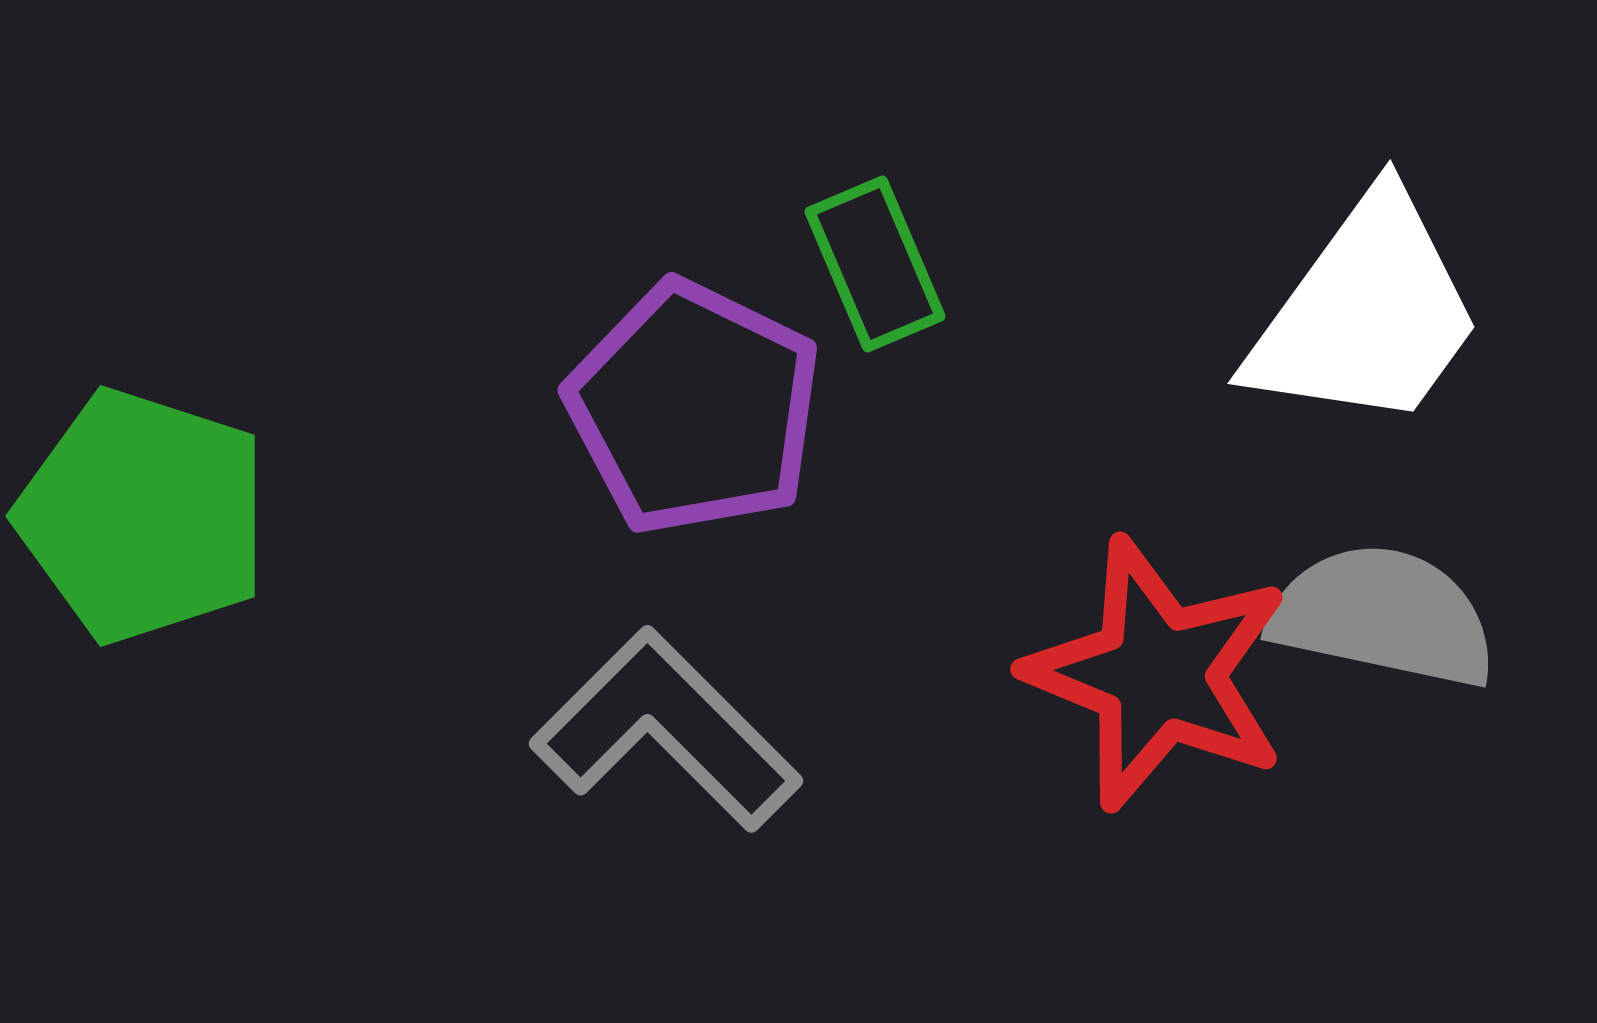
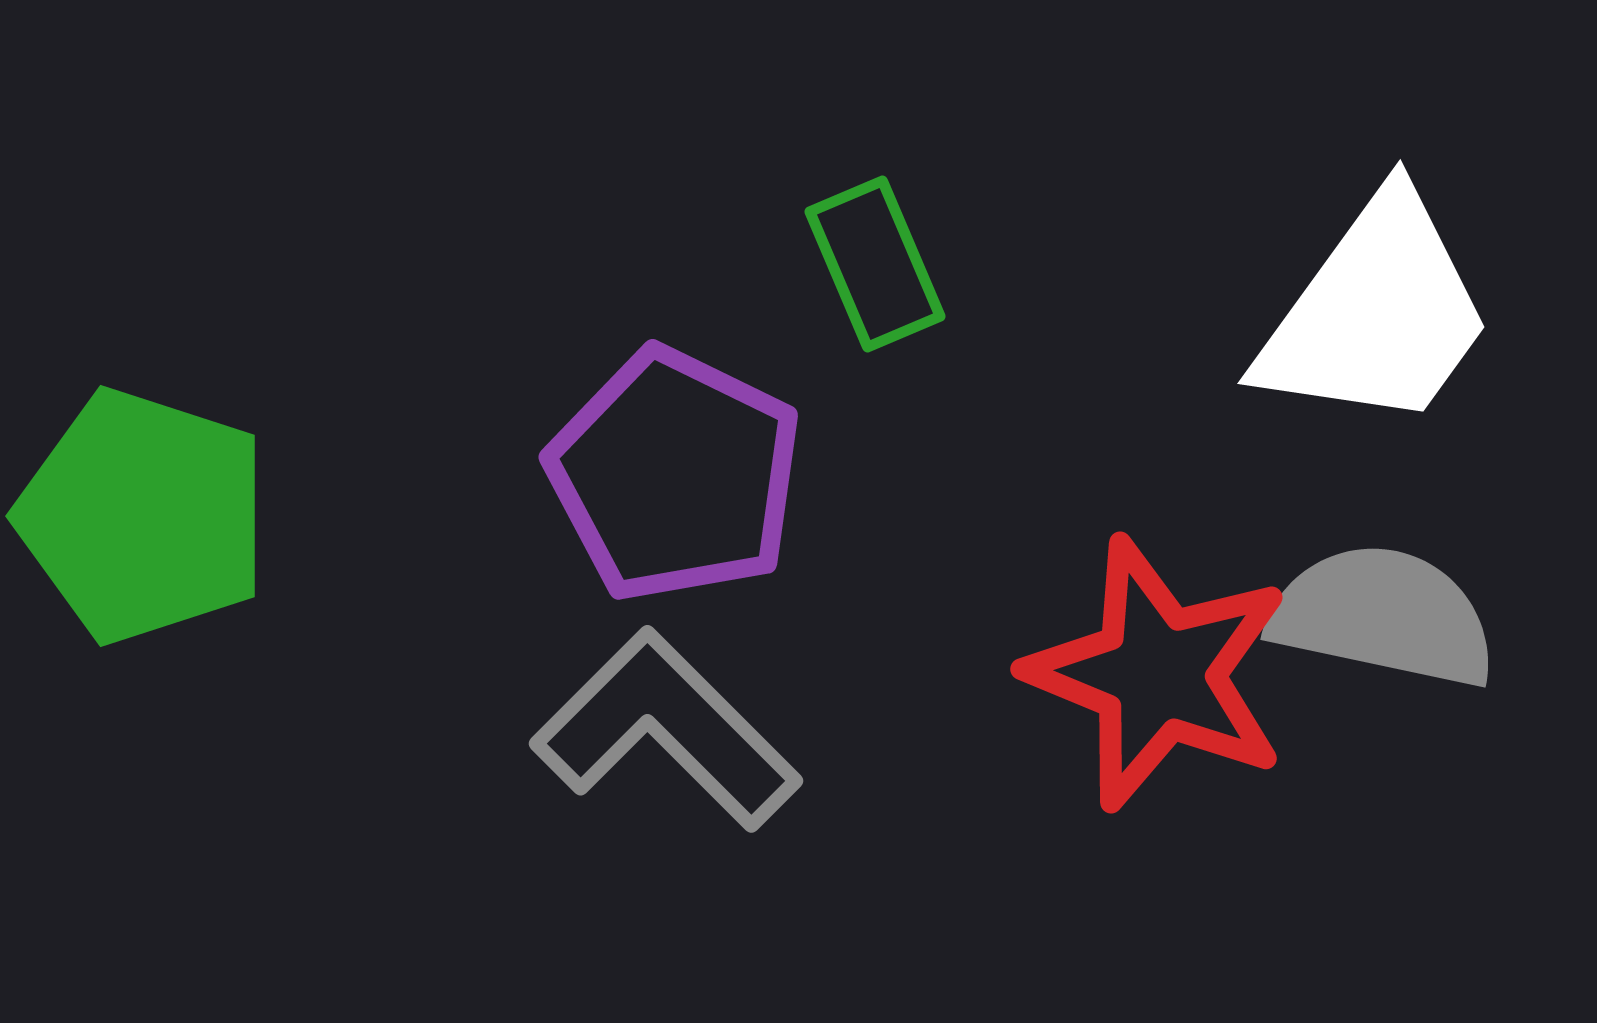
white trapezoid: moved 10 px right
purple pentagon: moved 19 px left, 67 px down
